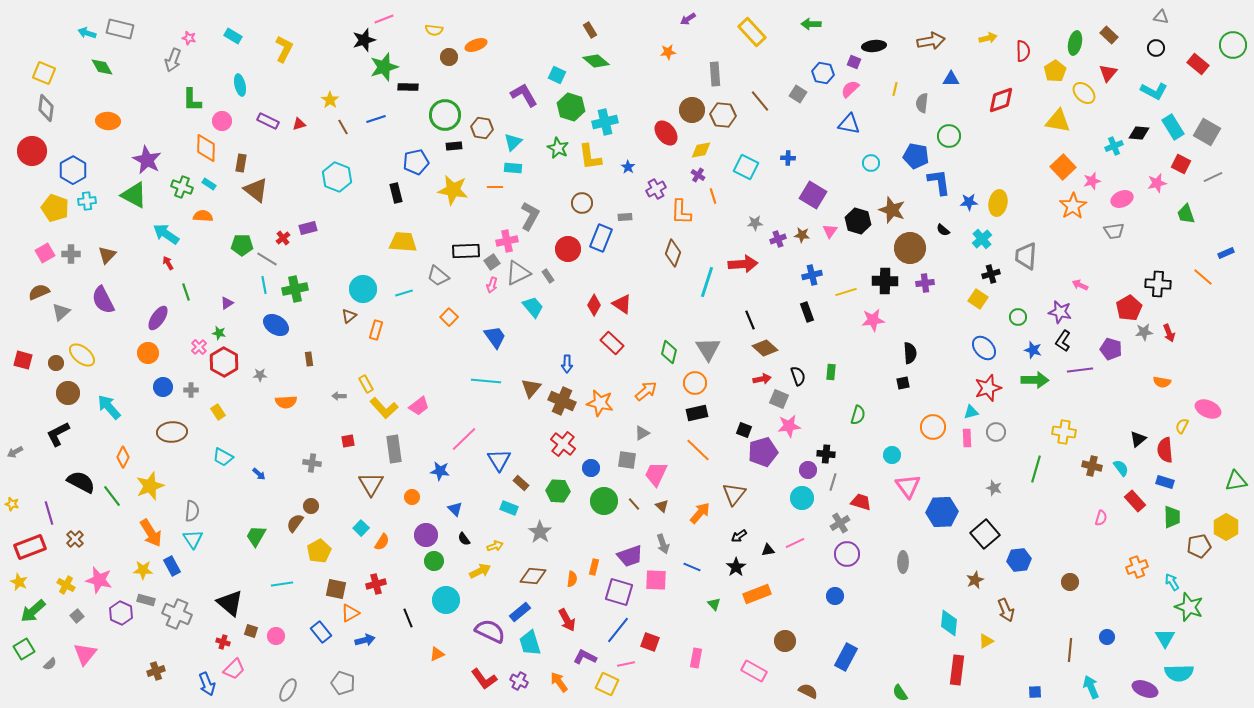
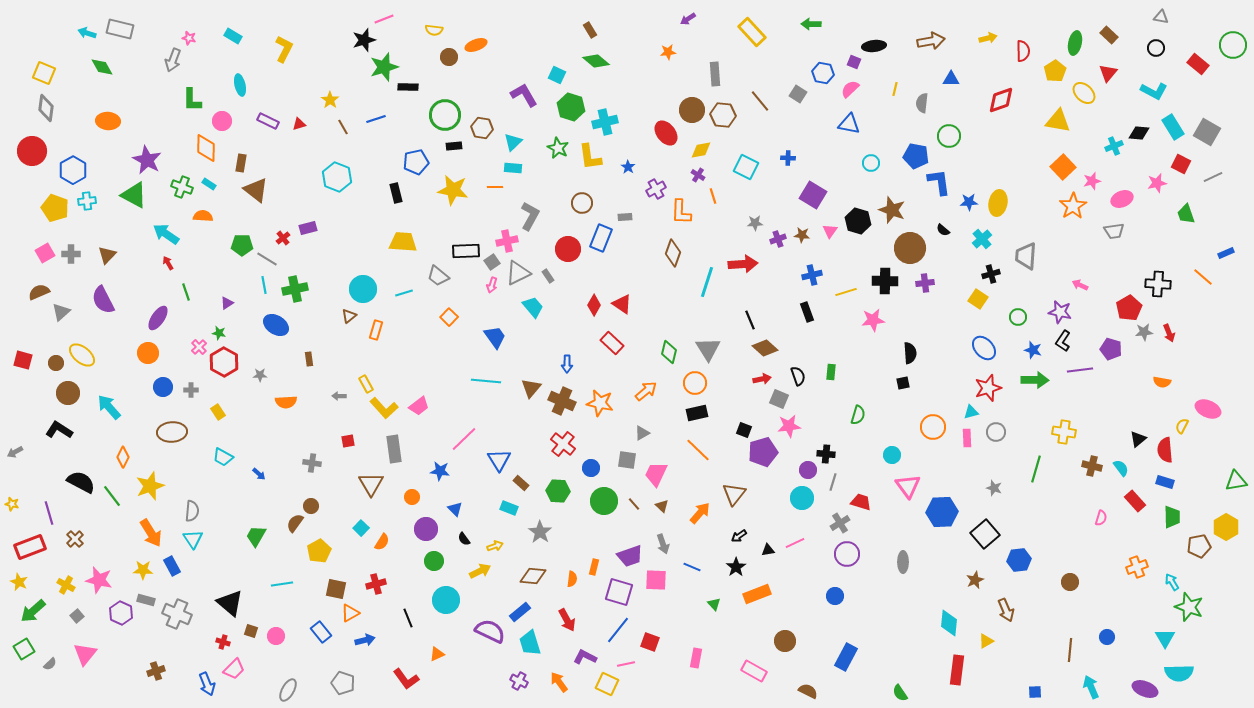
black L-shape at (58, 434): moved 1 px right, 4 px up; rotated 60 degrees clockwise
purple circle at (426, 535): moved 6 px up
red L-shape at (484, 679): moved 78 px left
